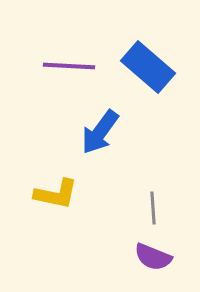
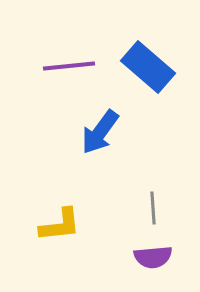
purple line: rotated 9 degrees counterclockwise
yellow L-shape: moved 4 px right, 31 px down; rotated 18 degrees counterclockwise
purple semicircle: rotated 27 degrees counterclockwise
